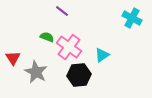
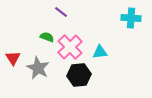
purple line: moved 1 px left, 1 px down
cyan cross: moved 1 px left; rotated 24 degrees counterclockwise
pink cross: moved 1 px right; rotated 10 degrees clockwise
cyan triangle: moved 2 px left, 3 px up; rotated 28 degrees clockwise
gray star: moved 2 px right, 4 px up
